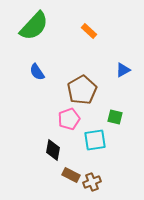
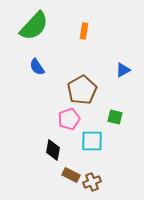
orange rectangle: moved 5 px left; rotated 56 degrees clockwise
blue semicircle: moved 5 px up
cyan square: moved 3 px left, 1 px down; rotated 10 degrees clockwise
